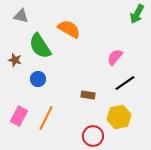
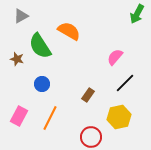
gray triangle: rotated 42 degrees counterclockwise
orange semicircle: moved 2 px down
brown star: moved 2 px right, 1 px up
blue circle: moved 4 px right, 5 px down
black line: rotated 10 degrees counterclockwise
brown rectangle: rotated 64 degrees counterclockwise
orange line: moved 4 px right
red circle: moved 2 px left, 1 px down
